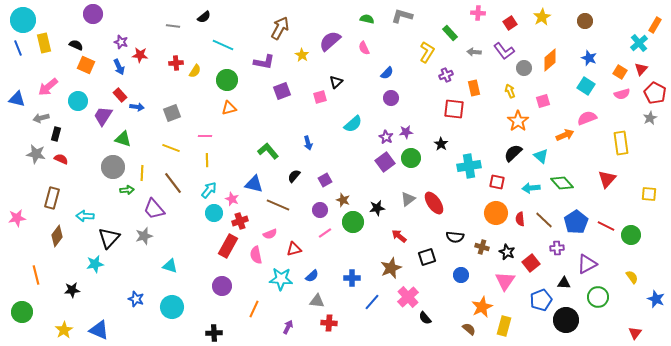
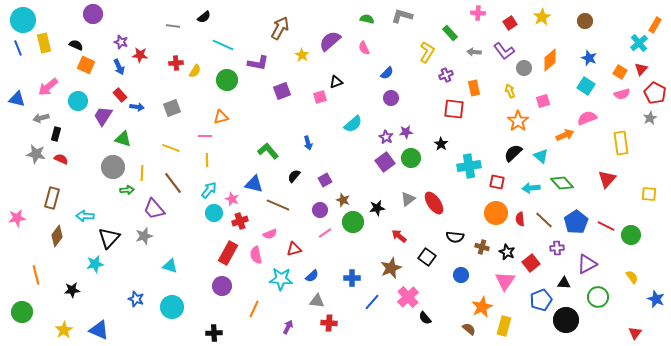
purple L-shape at (264, 62): moved 6 px left, 1 px down
black triangle at (336, 82): rotated 24 degrees clockwise
orange triangle at (229, 108): moved 8 px left, 9 px down
gray square at (172, 113): moved 5 px up
red rectangle at (228, 246): moved 7 px down
black square at (427, 257): rotated 36 degrees counterclockwise
